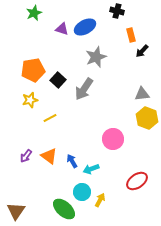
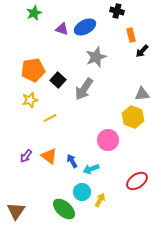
yellow hexagon: moved 14 px left, 1 px up
pink circle: moved 5 px left, 1 px down
